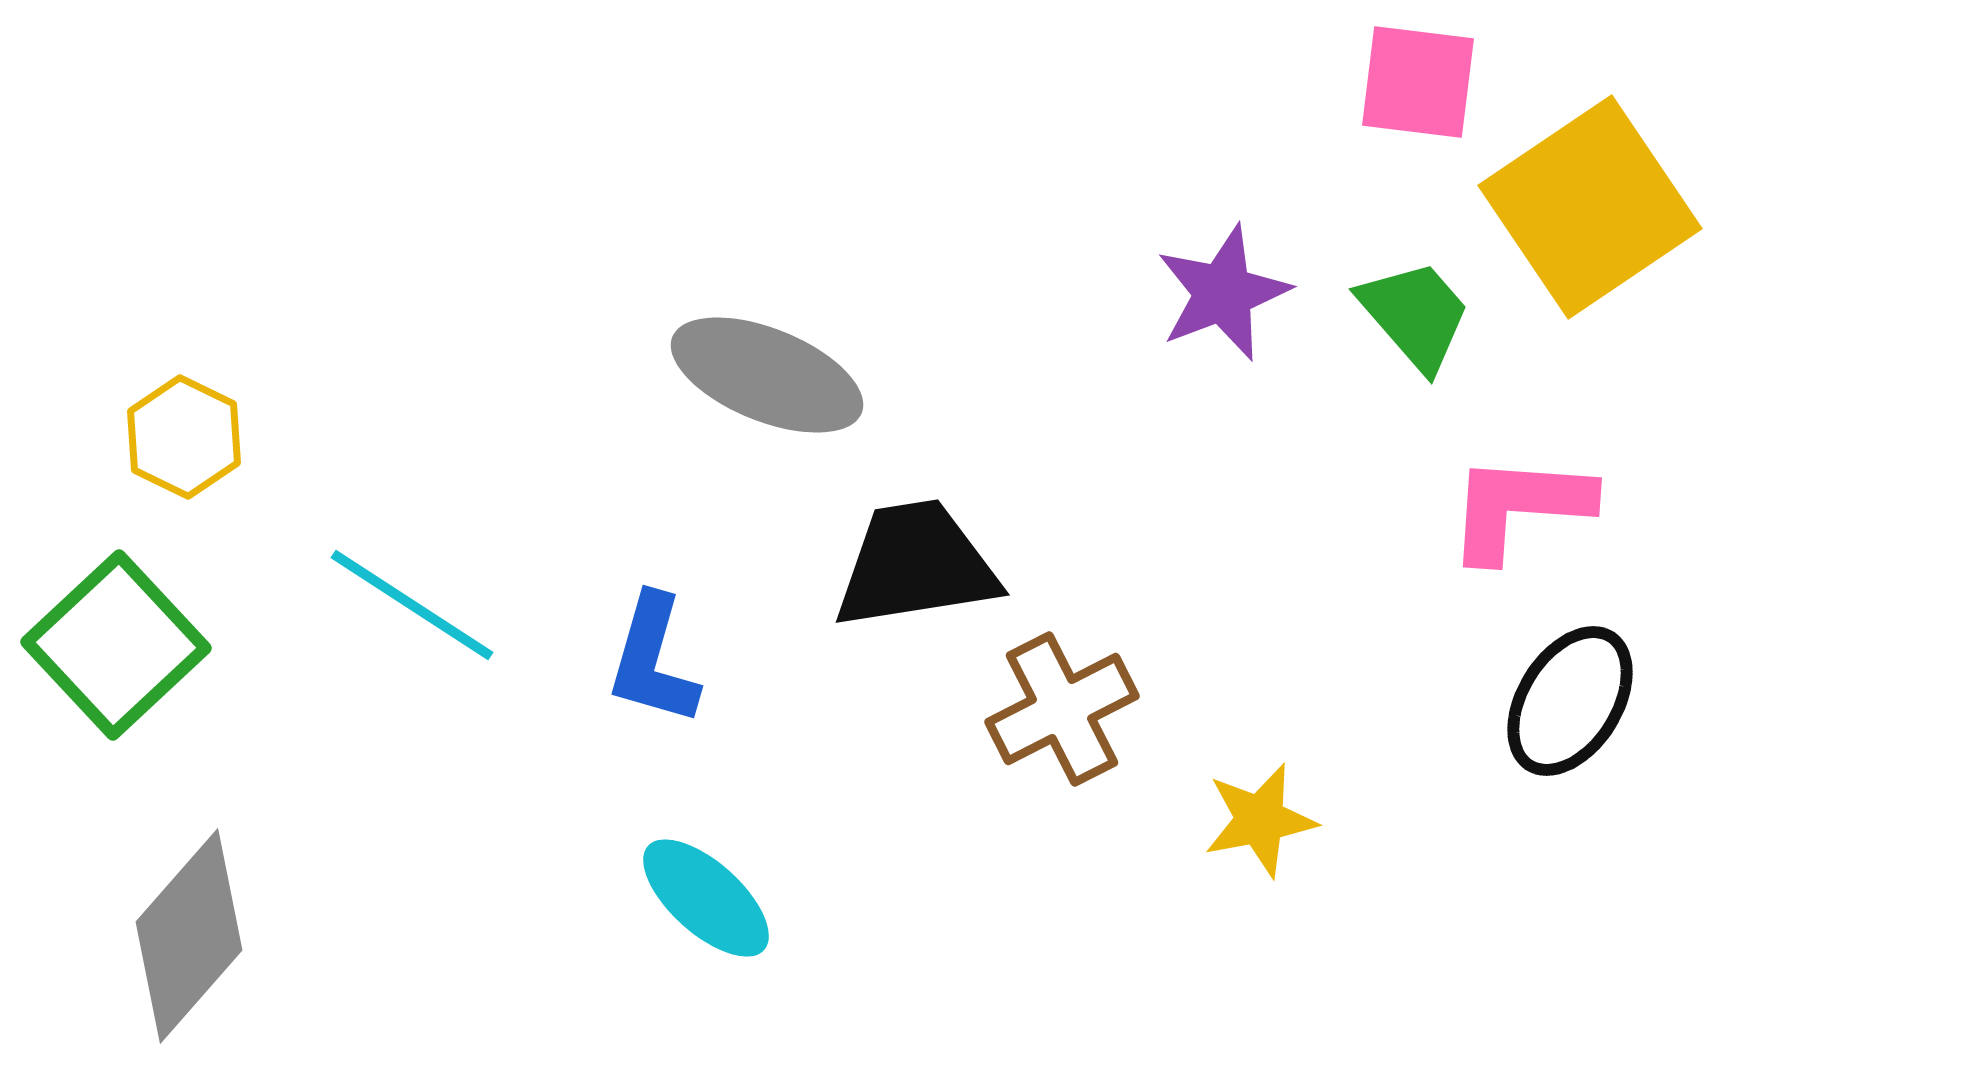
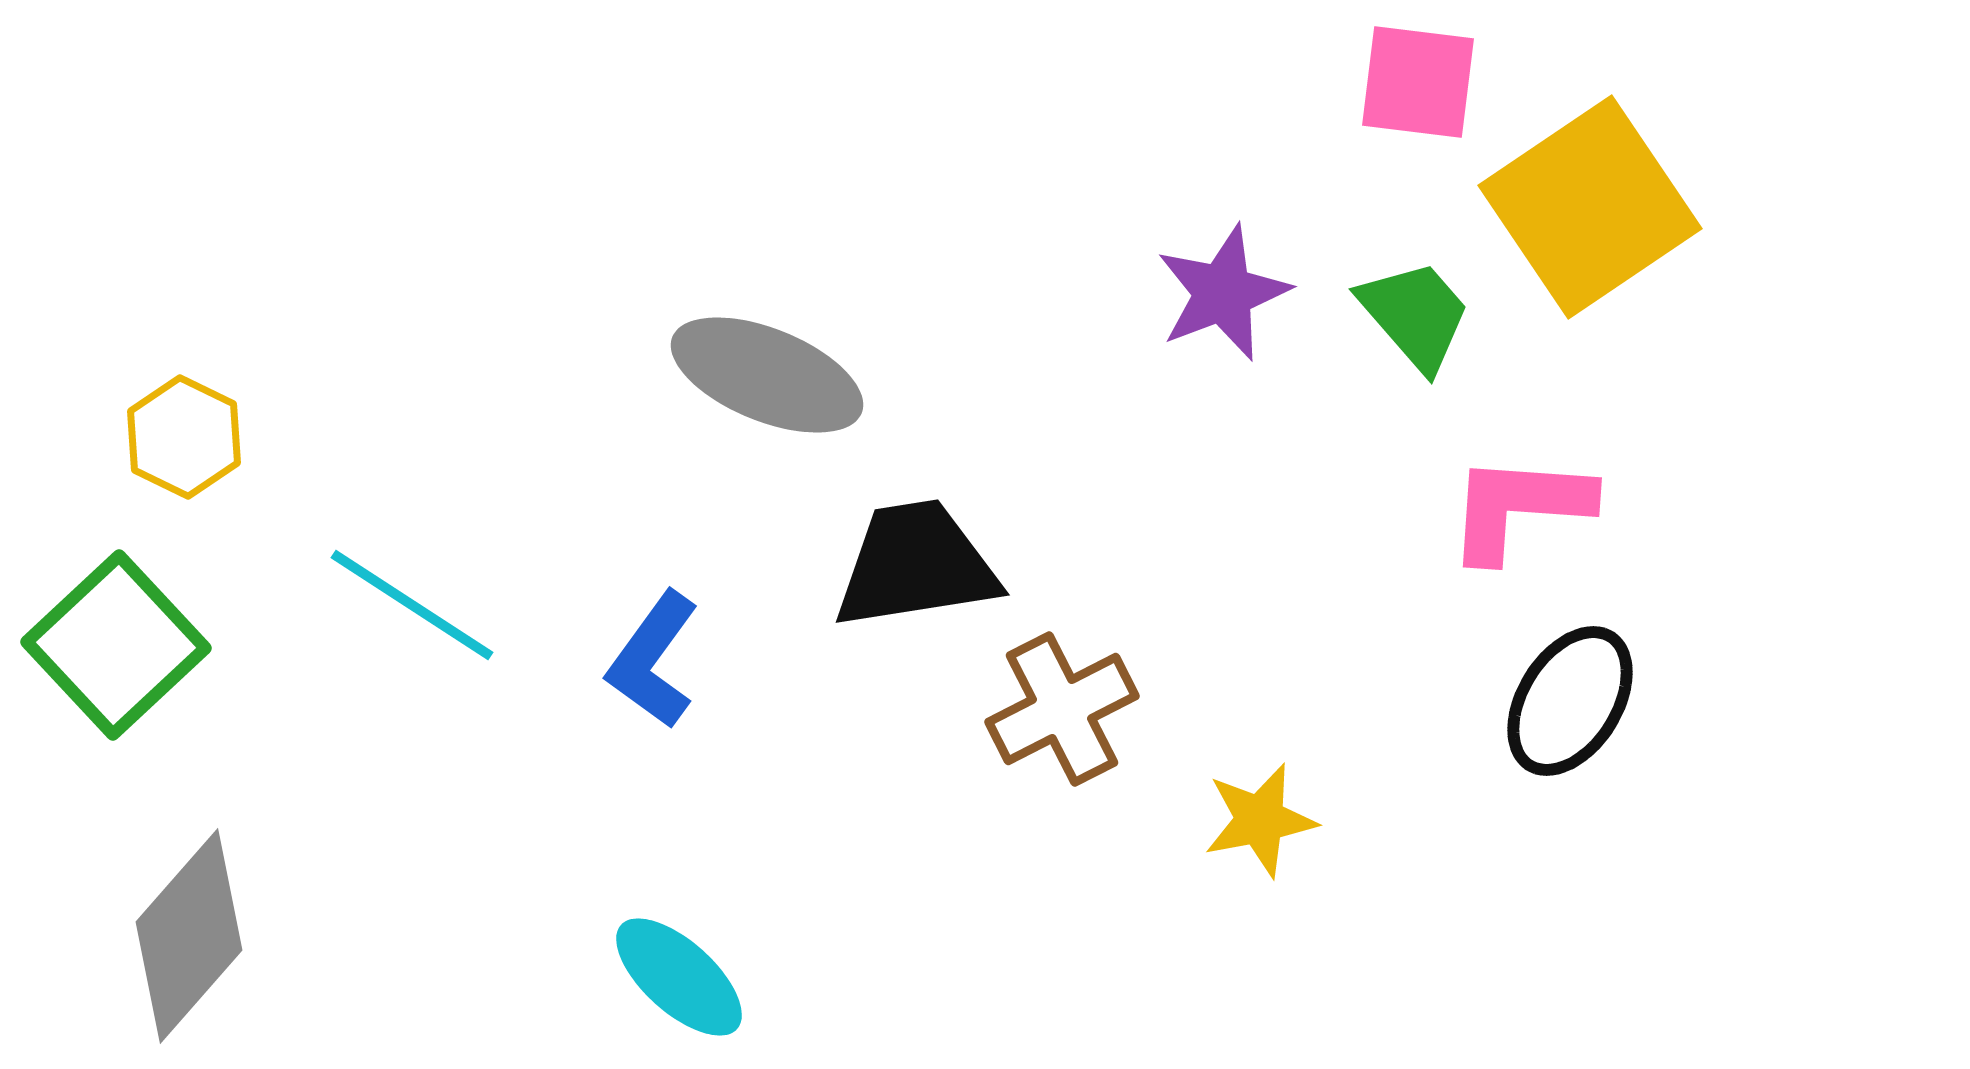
blue L-shape: rotated 20 degrees clockwise
cyan ellipse: moved 27 px left, 79 px down
